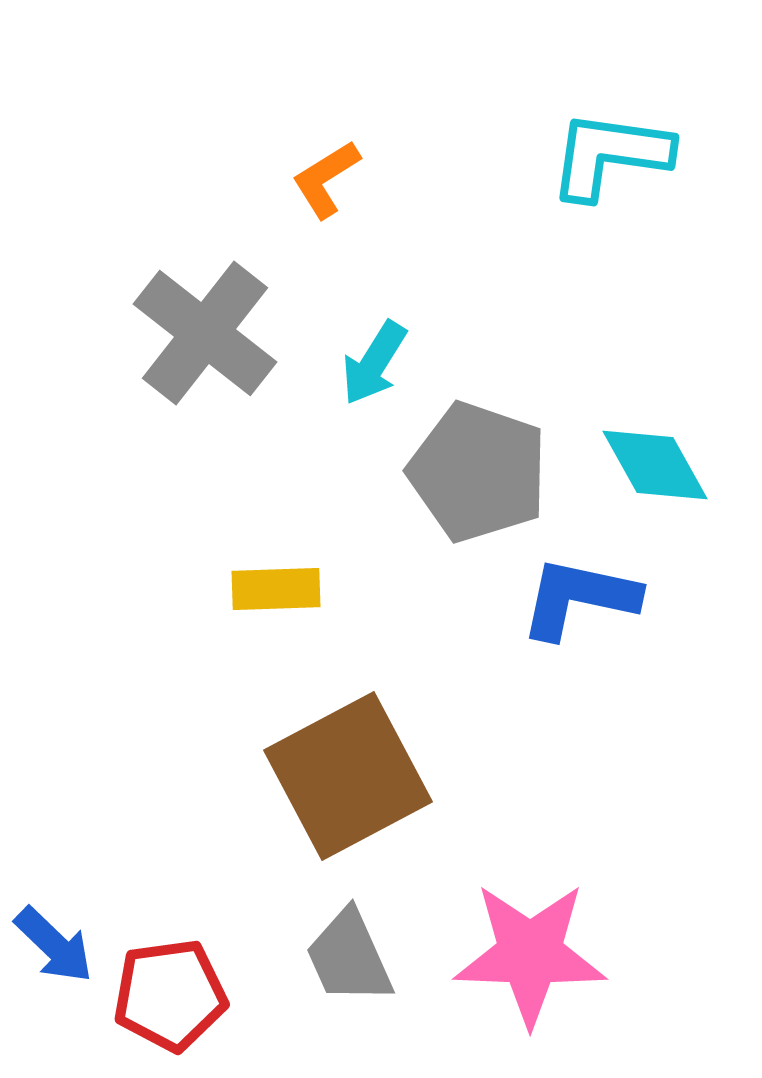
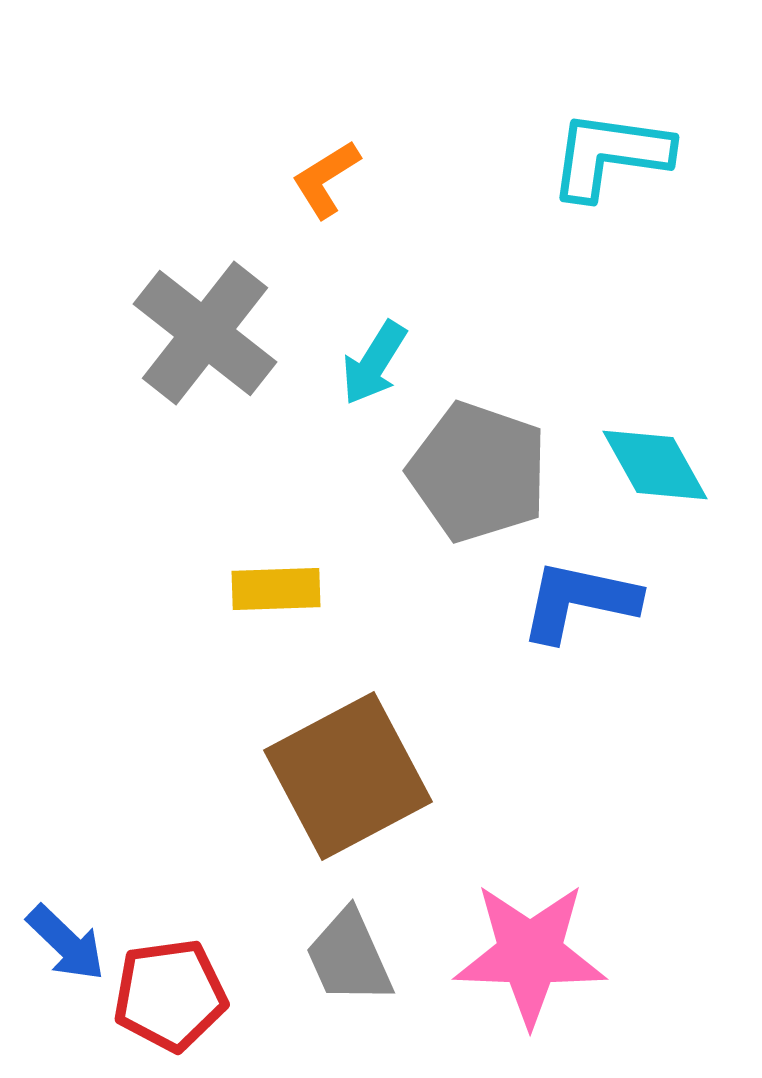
blue L-shape: moved 3 px down
blue arrow: moved 12 px right, 2 px up
